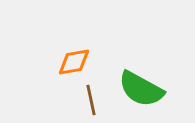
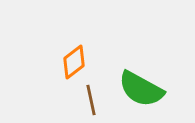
orange diamond: rotated 28 degrees counterclockwise
